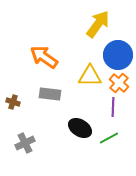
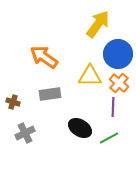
blue circle: moved 1 px up
gray rectangle: rotated 15 degrees counterclockwise
gray cross: moved 10 px up
